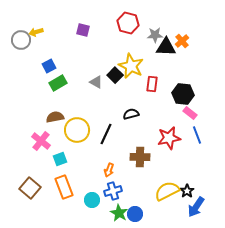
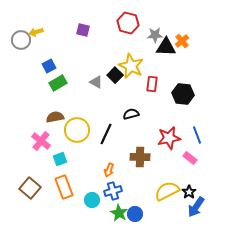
pink rectangle: moved 45 px down
black star: moved 2 px right, 1 px down
